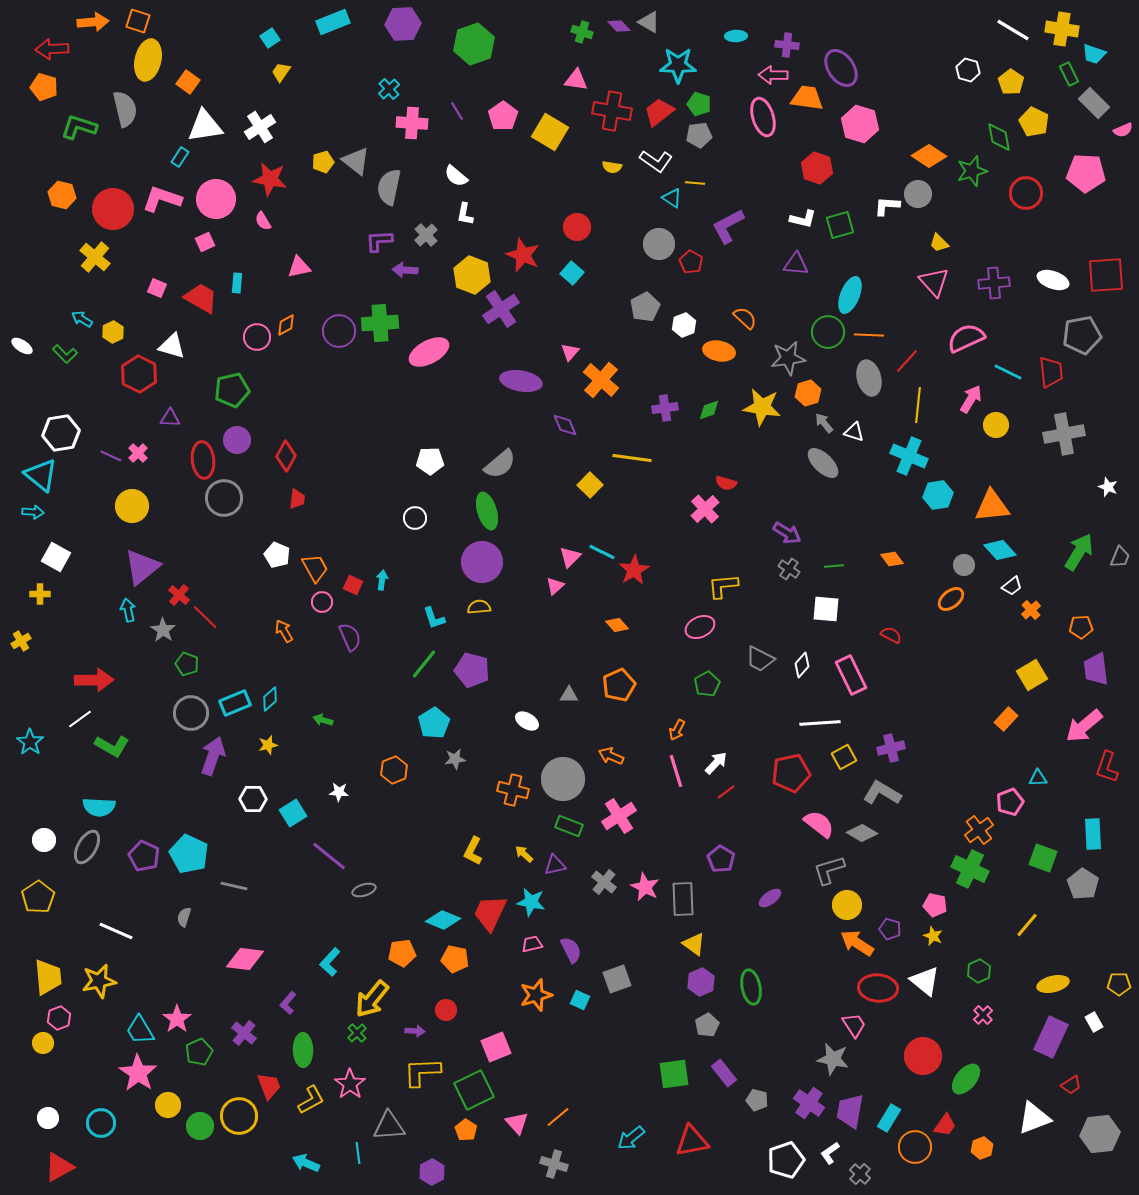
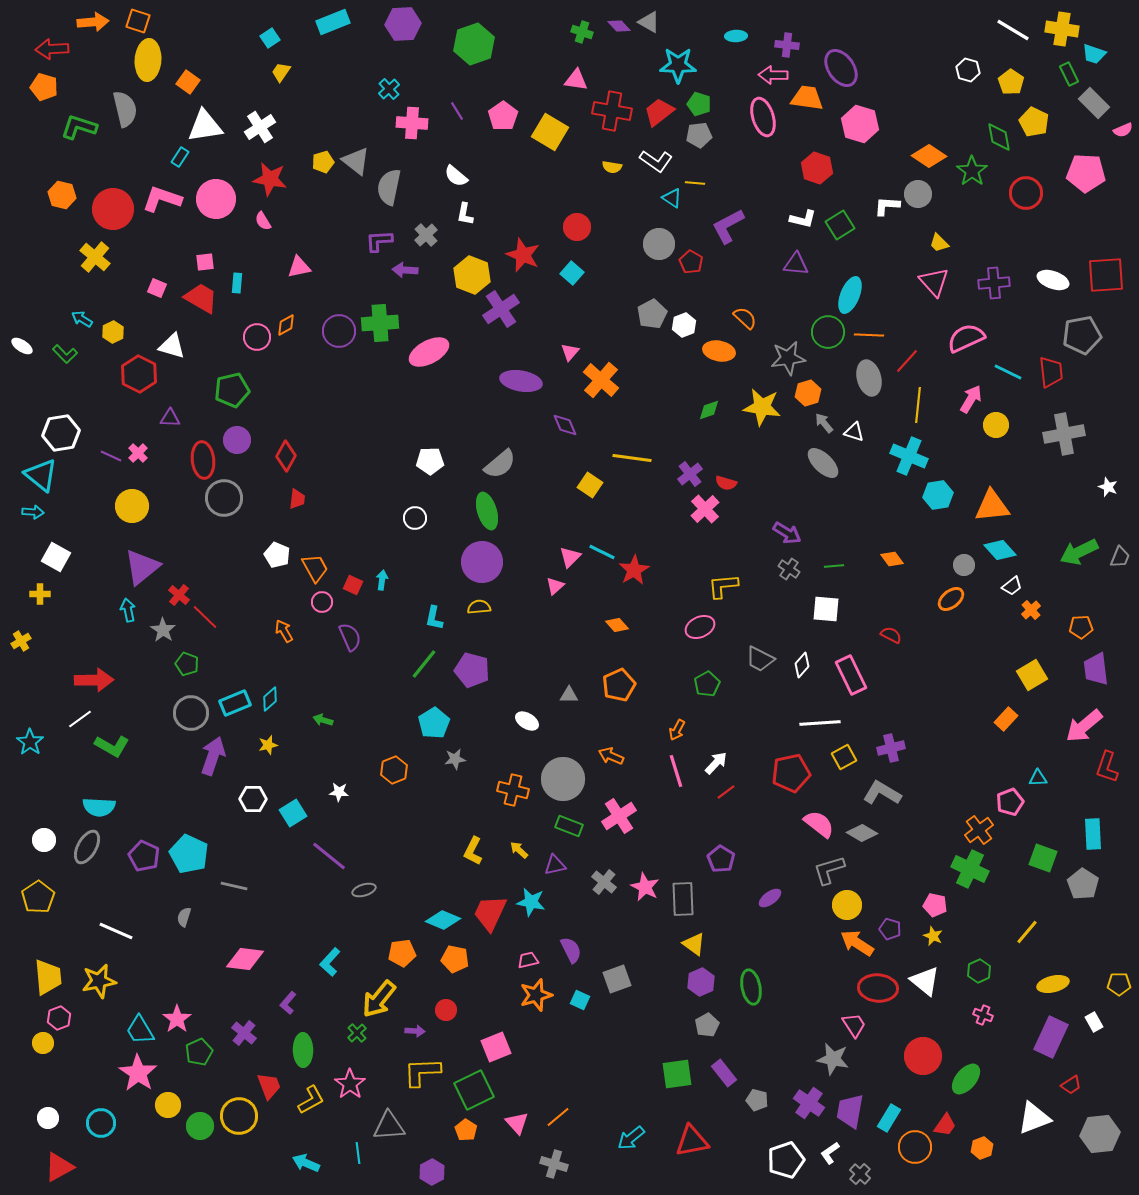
yellow ellipse at (148, 60): rotated 9 degrees counterclockwise
green star at (972, 171): rotated 20 degrees counterclockwise
green square at (840, 225): rotated 16 degrees counterclockwise
pink square at (205, 242): moved 20 px down; rotated 18 degrees clockwise
gray pentagon at (645, 307): moved 7 px right, 7 px down
purple cross at (665, 408): moved 25 px right, 66 px down; rotated 30 degrees counterclockwise
yellow square at (590, 485): rotated 10 degrees counterclockwise
green arrow at (1079, 552): rotated 147 degrees counterclockwise
cyan L-shape at (434, 618): rotated 30 degrees clockwise
yellow arrow at (524, 854): moved 5 px left, 4 px up
yellow line at (1027, 925): moved 7 px down
pink trapezoid at (532, 944): moved 4 px left, 16 px down
yellow arrow at (372, 999): moved 7 px right
pink cross at (983, 1015): rotated 24 degrees counterclockwise
green square at (674, 1074): moved 3 px right
